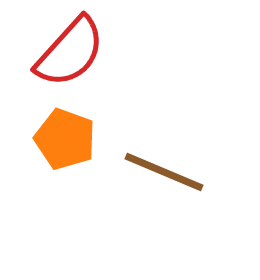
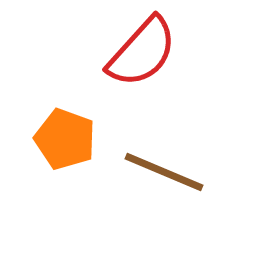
red semicircle: moved 72 px right
